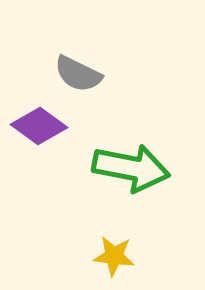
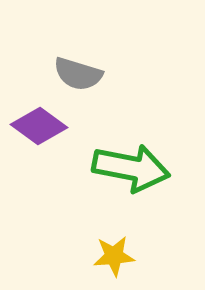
gray semicircle: rotated 9 degrees counterclockwise
yellow star: rotated 12 degrees counterclockwise
